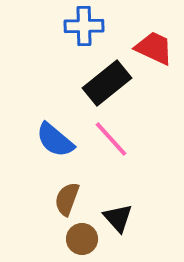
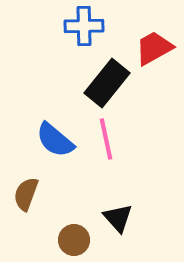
red trapezoid: rotated 54 degrees counterclockwise
black rectangle: rotated 12 degrees counterclockwise
pink line: moved 5 px left; rotated 30 degrees clockwise
brown semicircle: moved 41 px left, 5 px up
brown circle: moved 8 px left, 1 px down
